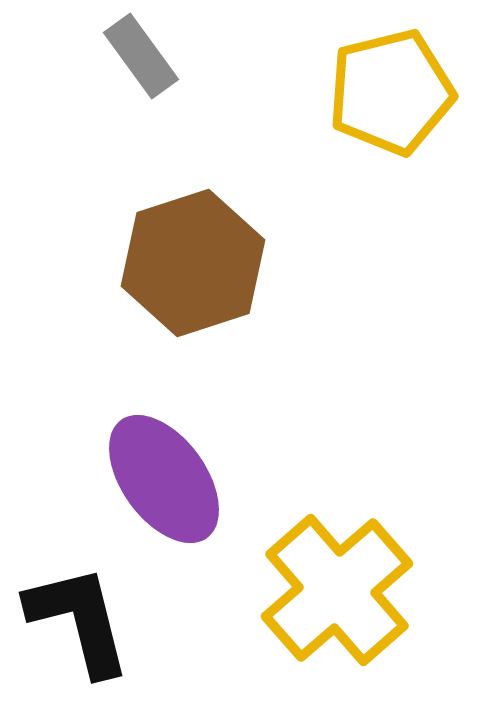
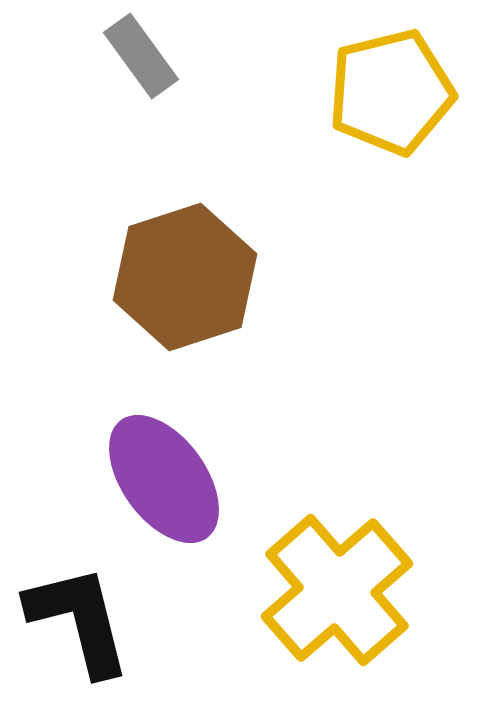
brown hexagon: moved 8 px left, 14 px down
